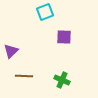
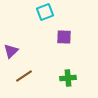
brown line: rotated 36 degrees counterclockwise
green cross: moved 6 px right, 2 px up; rotated 28 degrees counterclockwise
